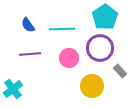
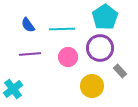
pink circle: moved 1 px left, 1 px up
